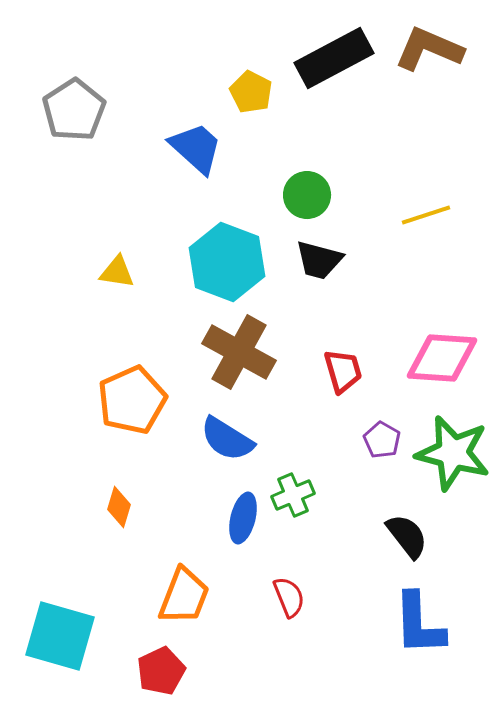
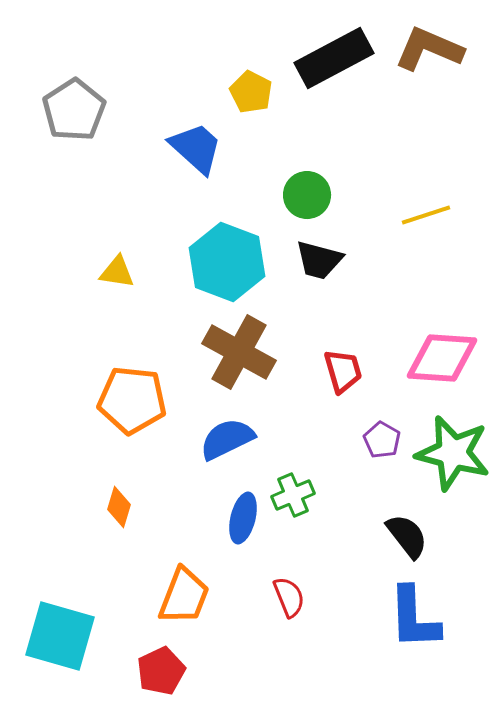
orange pentagon: rotated 30 degrees clockwise
blue semicircle: rotated 122 degrees clockwise
blue L-shape: moved 5 px left, 6 px up
